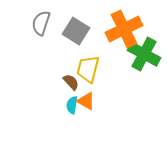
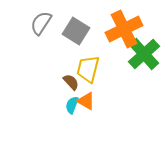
gray semicircle: rotated 15 degrees clockwise
green cross: rotated 20 degrees clockwise
cyan semicircle: rotated 12 degrees clockwise
